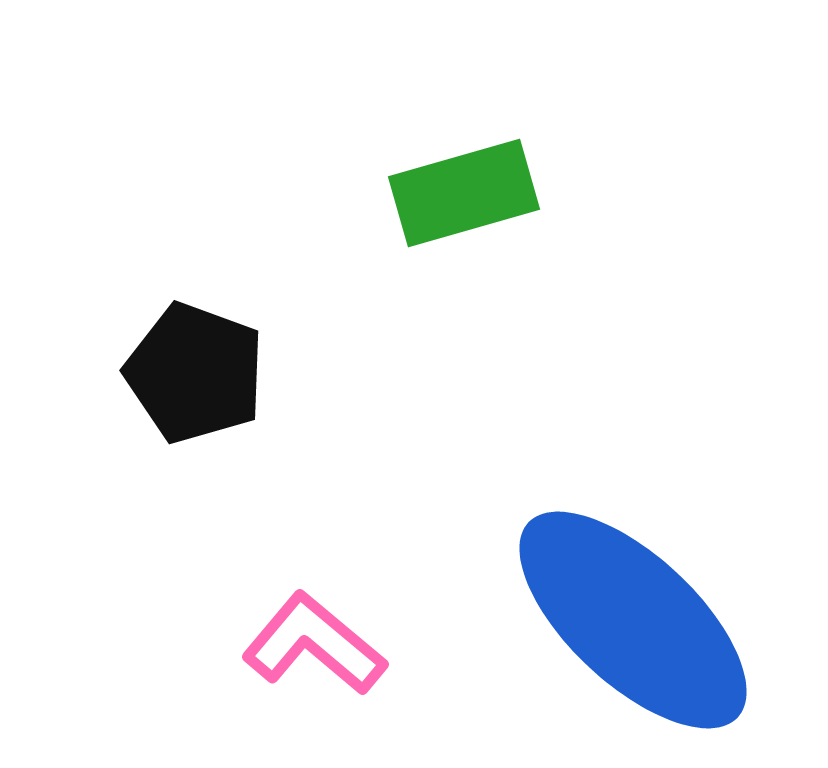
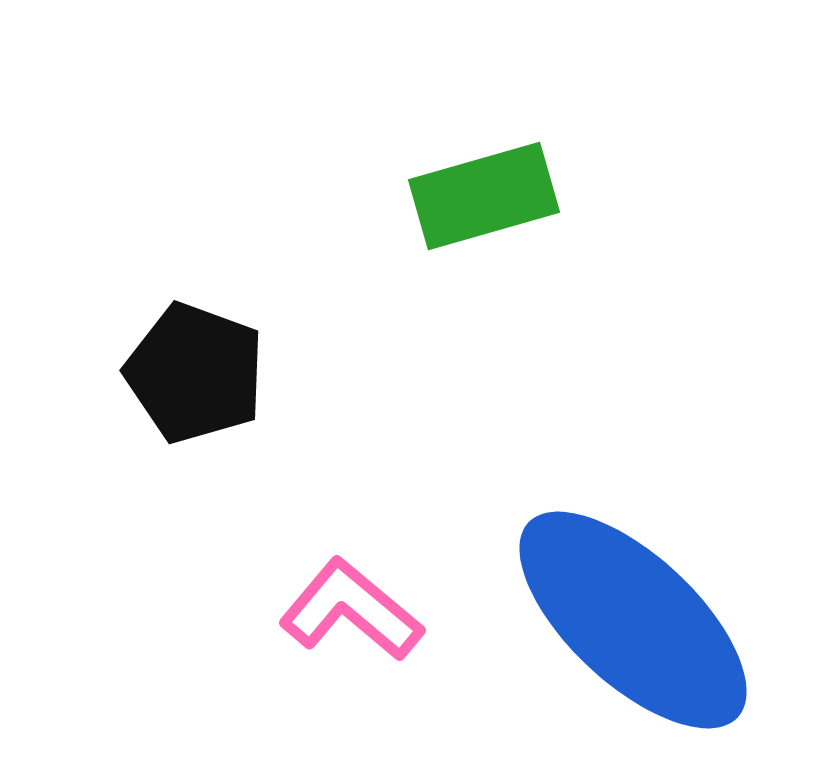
green rectangle: moved 20 px right, 3 px down
pink L-shape: moved 37 px right, 34 px up
